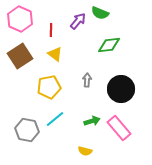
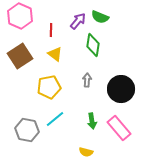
green semicircle: moved 4 px down
pink hexagon: moved 3 px up
green diamond: moved 16 px left; rotated 75 degrees counterclockwise
green arrow: rotated 98 degrees clockwise
yellow semicircle: moved 1 px right, 1 px down
